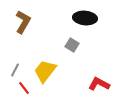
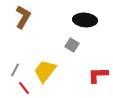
black ellipse: moved 2 px down
brown L-shape: moved 5 px up
red L-shape: moved 1 px left, 9 px up; rotated 30 degrees counterclockwise
